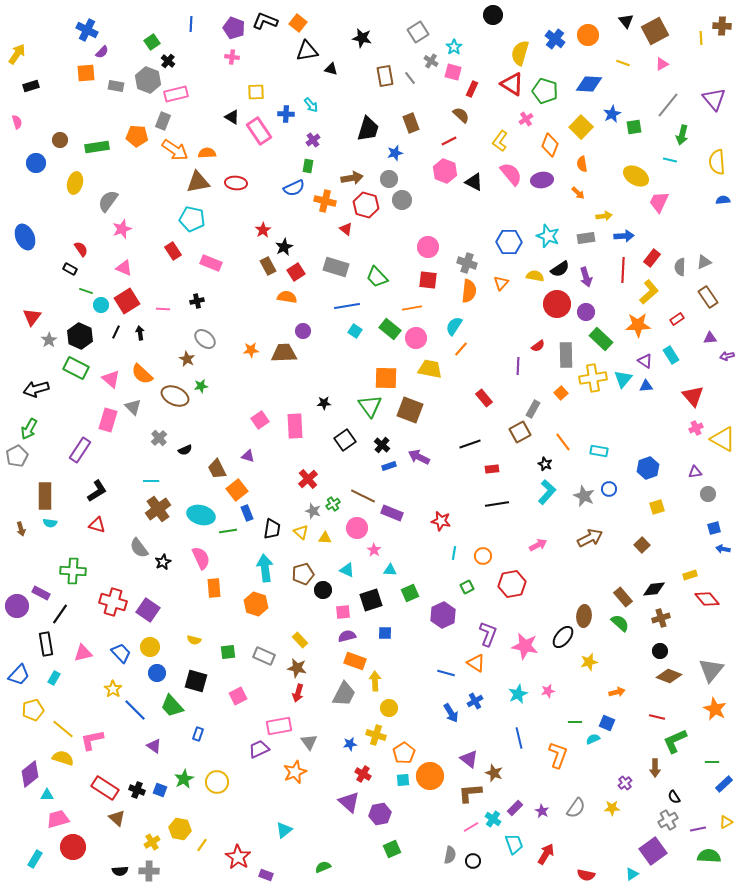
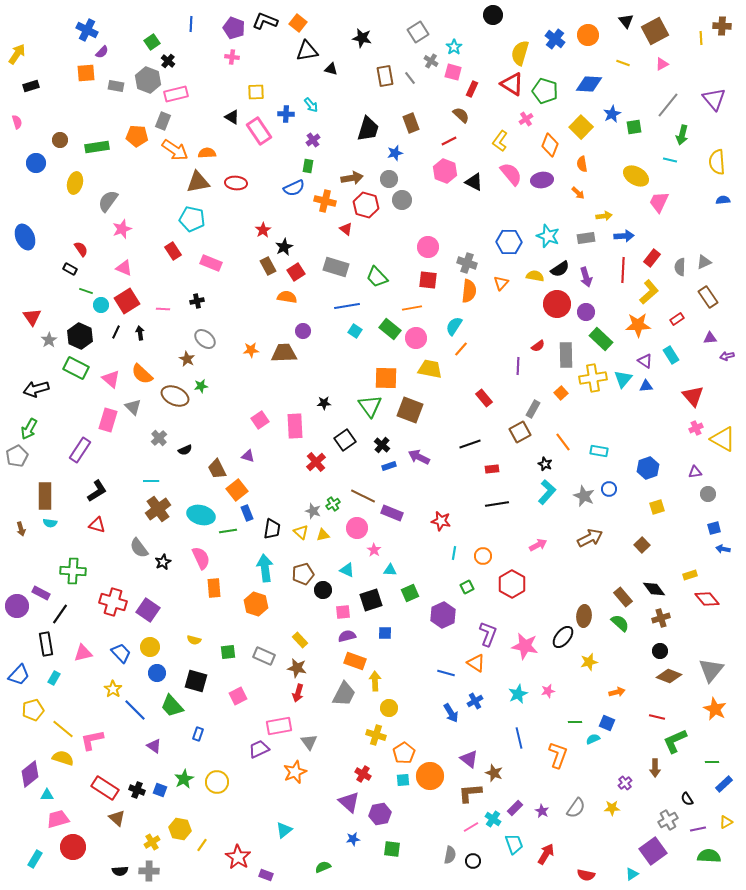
red triangle at (32, 317): rotated 12 degrees counterclockwise
red cross at (308, 479): moved 8 px right, 17 px up
yellow triangle at (325, 538): moved 2 px left, 3 px up; rotated 16 degrees counterclockwise
red hexagon at (512, 584): rotated 20 degrees counterclockwise
black diamond at (654, 589): rotated 60 degrees clockwise
blue star at (350, 744): moved 3 px right, 95 px down
black semicircle at (674, 797): moved 13 px right, 2 px down
green square at (392, 849): rotated 30 degrees clockwise
